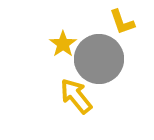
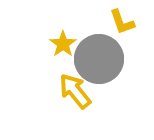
yellow arrow: moved 1 px left, 5 px up
